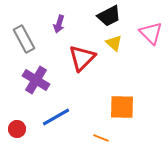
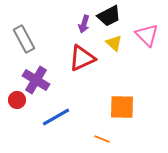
purple arrow: moved 25 px right
pink triangle: moved 4 px left, 2 px down
red triangle: rotated 20 degrees clockwise
red circle: moved 29 px up
orange line: moved 1 px right, 1 px down
